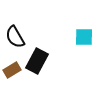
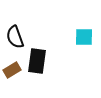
black semicircle: rotated 10 degrees clockwise
black rectangle: rotated 20 degrees counterclockwise
